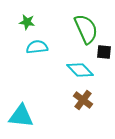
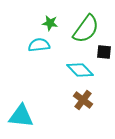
green star: moved 23 px right, 1 px down
green semicircle: rotated 60 degrees clockwise
cyan semicircle: moved 2 px right, 2 px up
